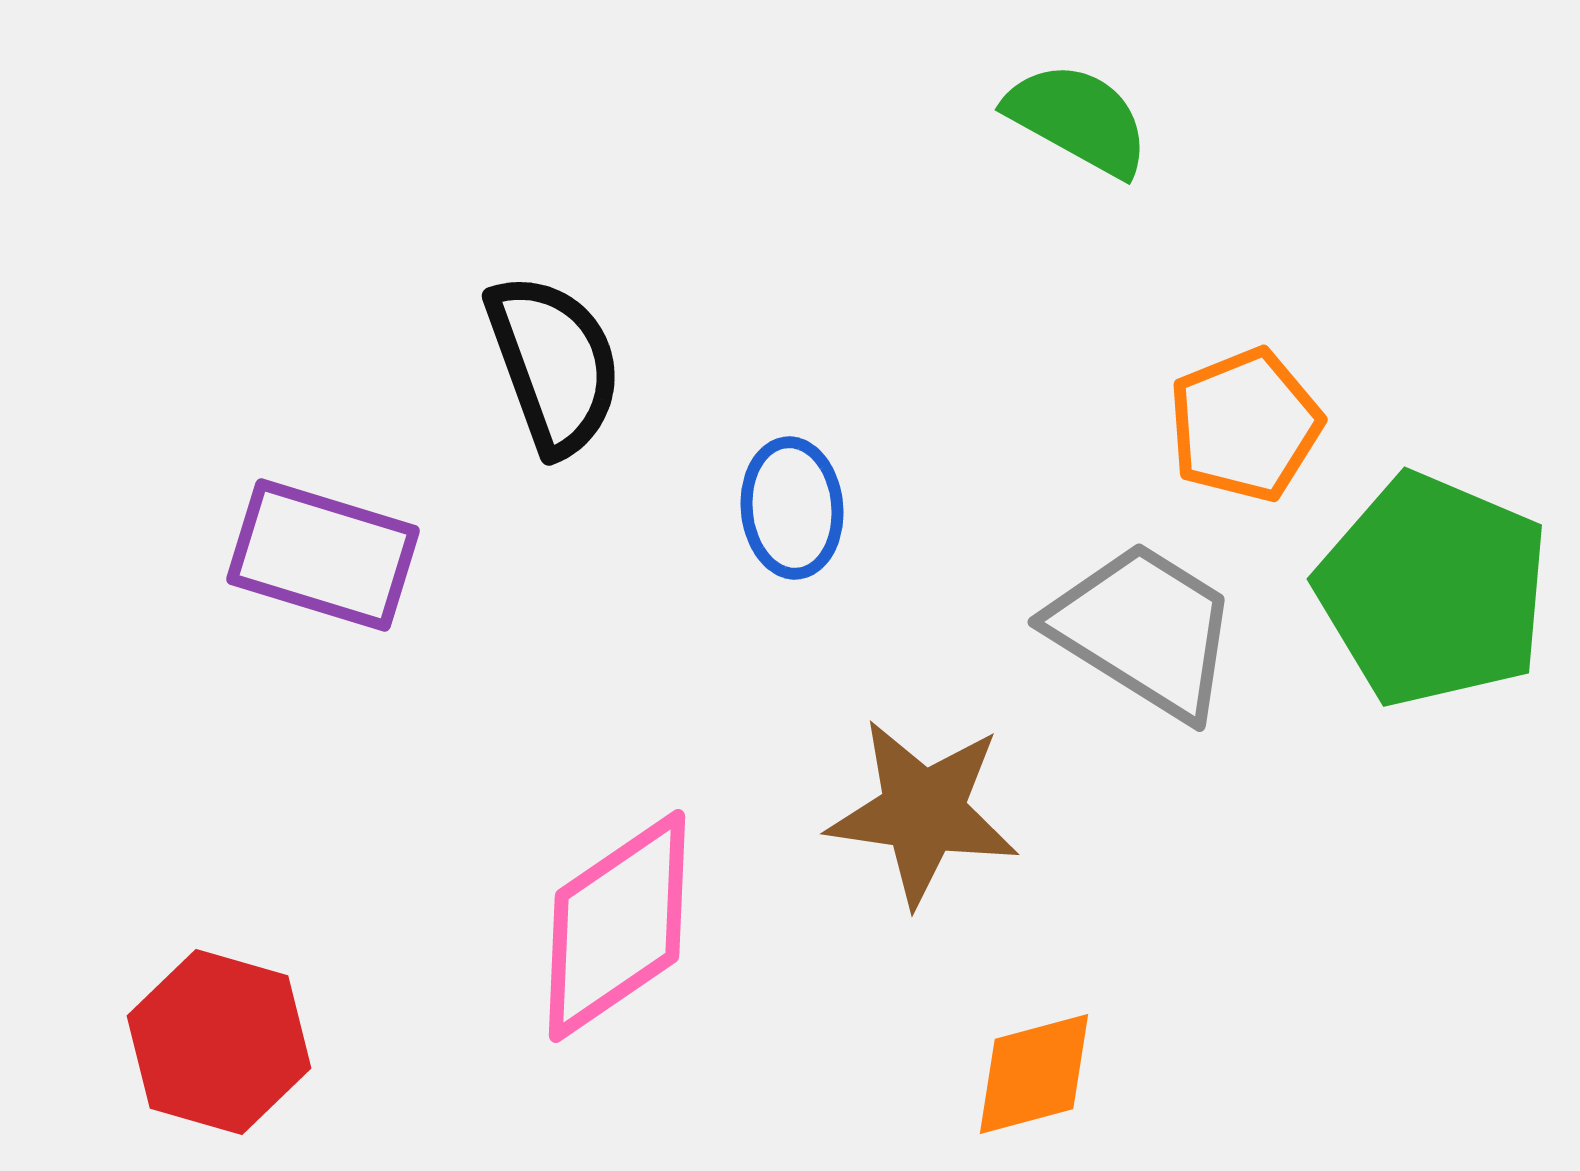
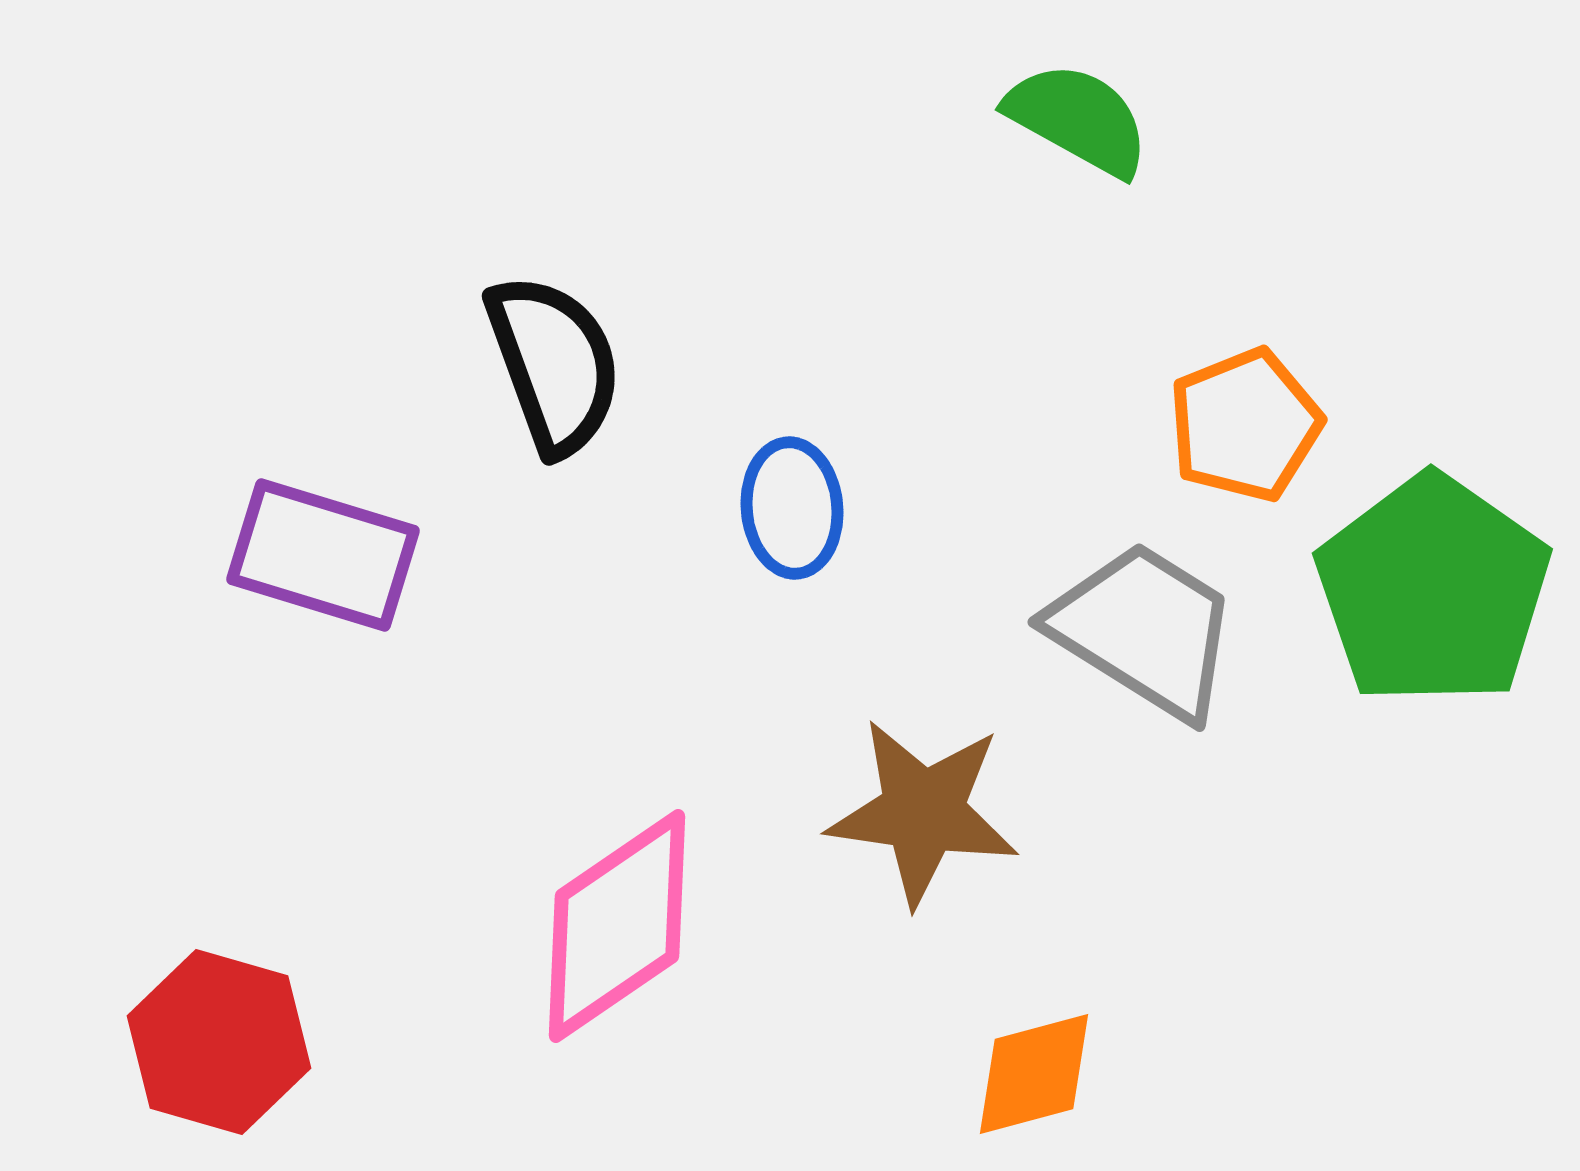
green pentagon: rotated 12 degrees clockwise
